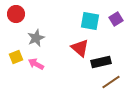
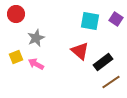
purple square: rotated 24 degrees counterclockwise
red triangle: moved 3 px down
black rectangle: moved 2 px right; rotated 24 degrees counterclockwise
